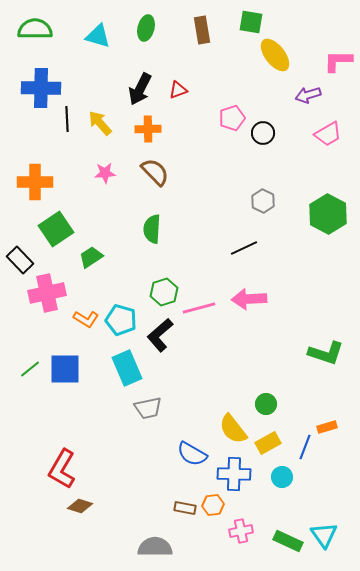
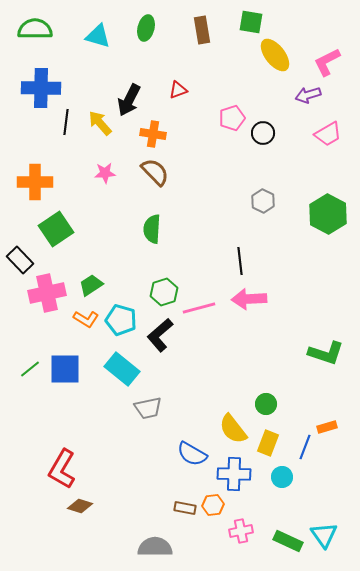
pink L-shape at (338, 61): moved 11 px left, 1 px down; rotated 28 degrees counterclockwise
black arrow at (140, 89): moved 11 px left, 11 px down
black line at (67, 119): moved 1 px left, 3 px down; rotated 10 degrees clockwise
orange cross at (148, 129): moved 5 px right, 5 px down; rotated 10 degrees clockwise
black line at (244, 248): moved 4 px left, 13 px down; rotated 72 degrees counterclockwise
green trapezoid at (91, 257): moved 28 px down
cyan rectangle at (127, 368): moved 5 px left, 1 px down; rotated 28 degrees counterclockwise
yellow rectangle at (268, 443): rotated 40 degrees counterclockwise
